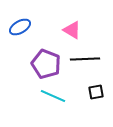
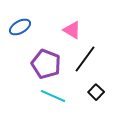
black line: rotated 52 degrees counterclockwise
black square: rotated 35 degrees counterclockwise
